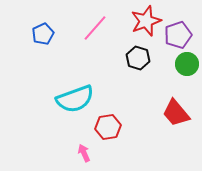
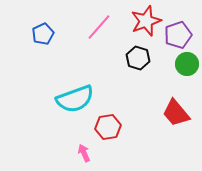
pink line: moved 4 px right, 1 px up
